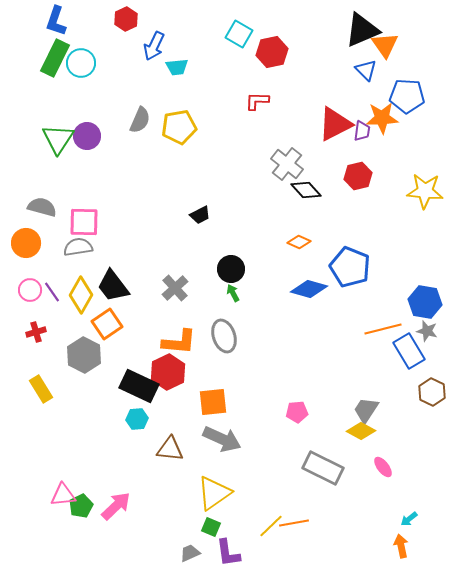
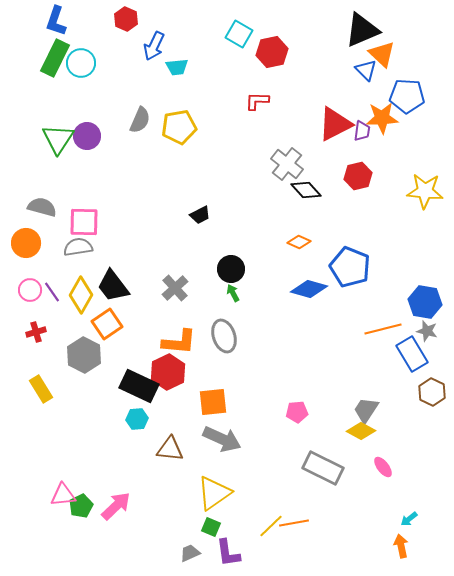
red hexagon at (126, 19): rotated 10 degrees counterclockwise
orange triangle at (385, 45): moved 3 px left, 9 px down; rotated 12 degrees counterclockwise
blue rectangle at (409, 351): moved 3 px right, 3 px down
